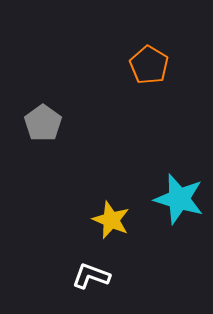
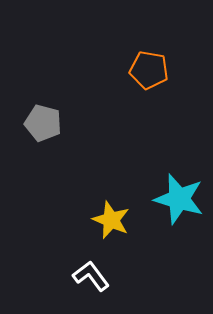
orange pentagon: moved 5 px down; rotated 21 degrees counterclockwise
gray pentagon: rotated 21 degrees counterclockwise
white L-shape: rotated 33 degrees clockwise
